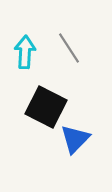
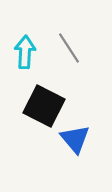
black square: moved 2 px left, 1 px up
blue triangle: rotated 24 degrees counterclockwise
